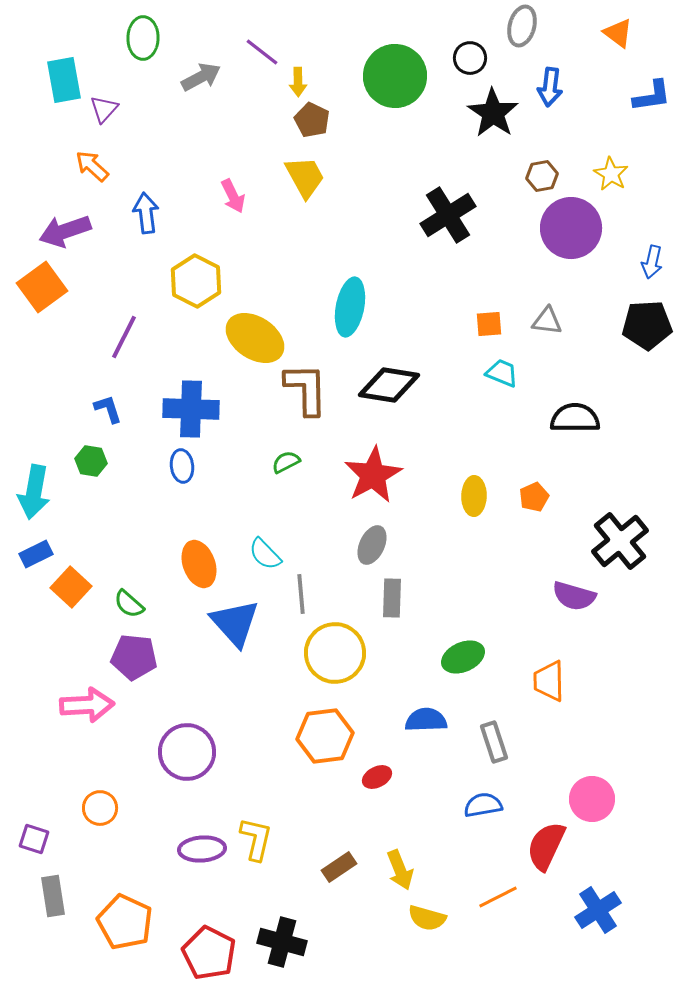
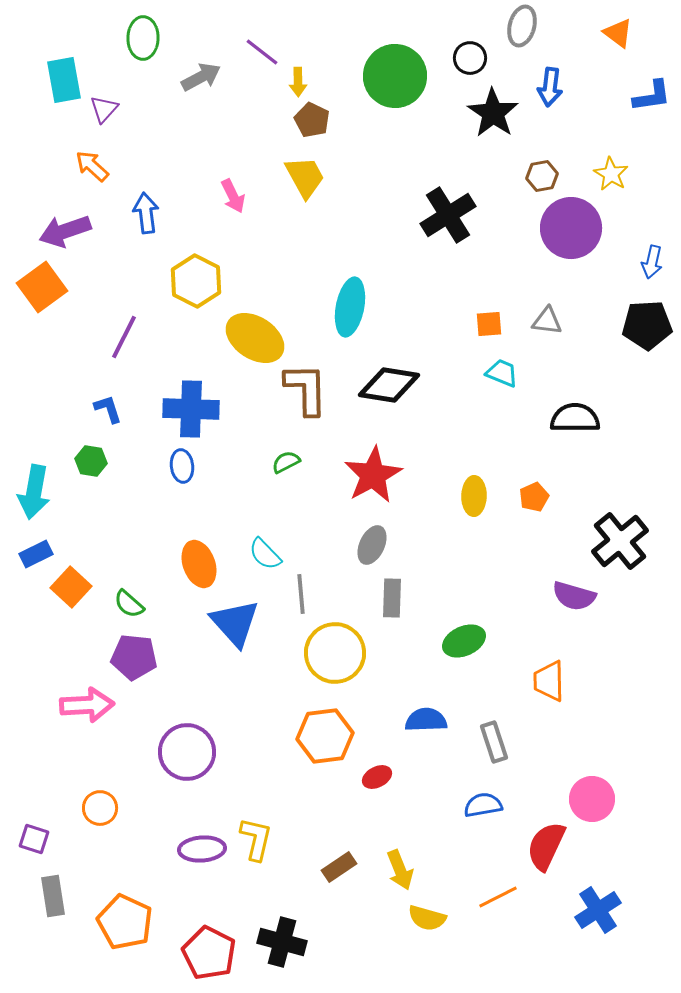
green ellipse at (463, 657): moved 1 px right, 16 px up
